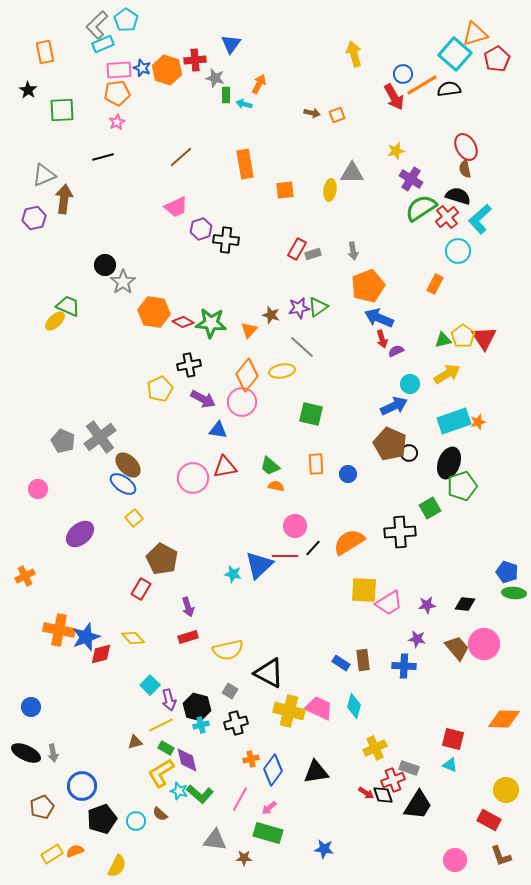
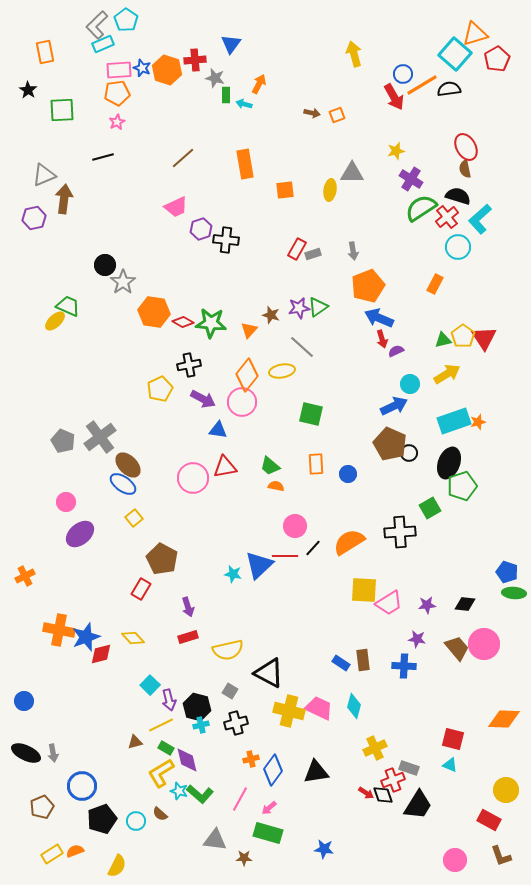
brown line at (181, 157): moved 2 px right, 1 px down
cyan circle at (458, 251): moved 4 px up
pink circle at (38, 489): moved 28 px right, 13 px down
blue circle at (31, 707): moved 7 px left, 6 px up
